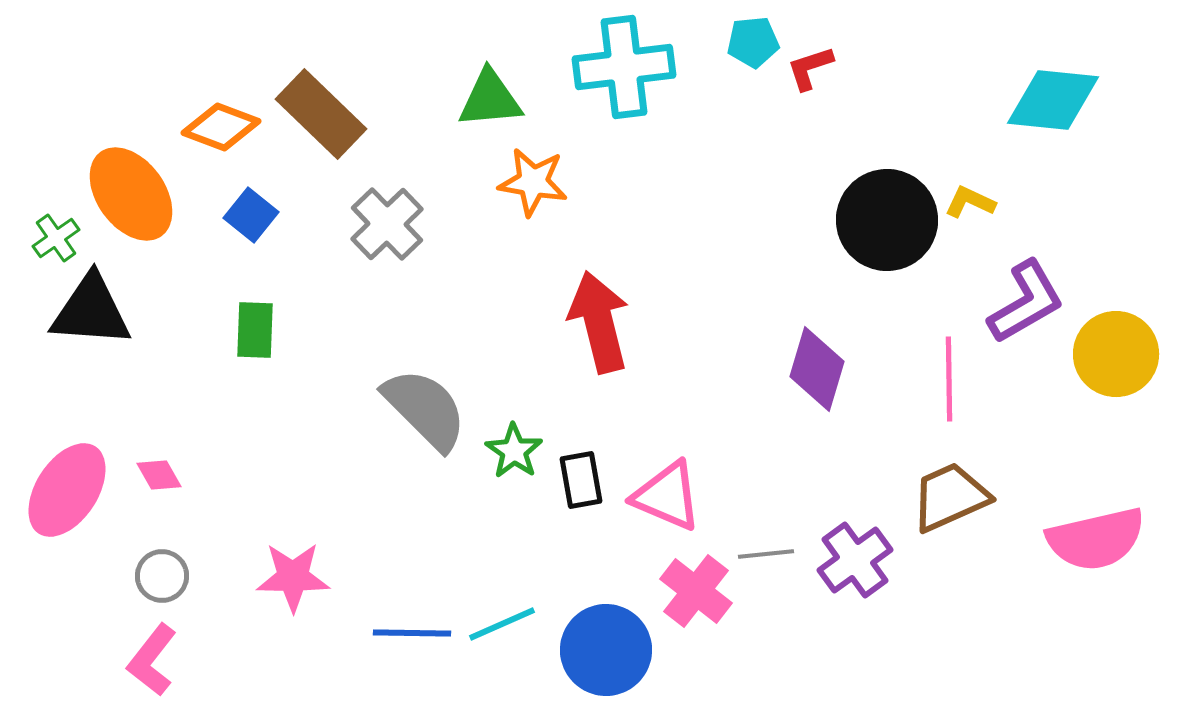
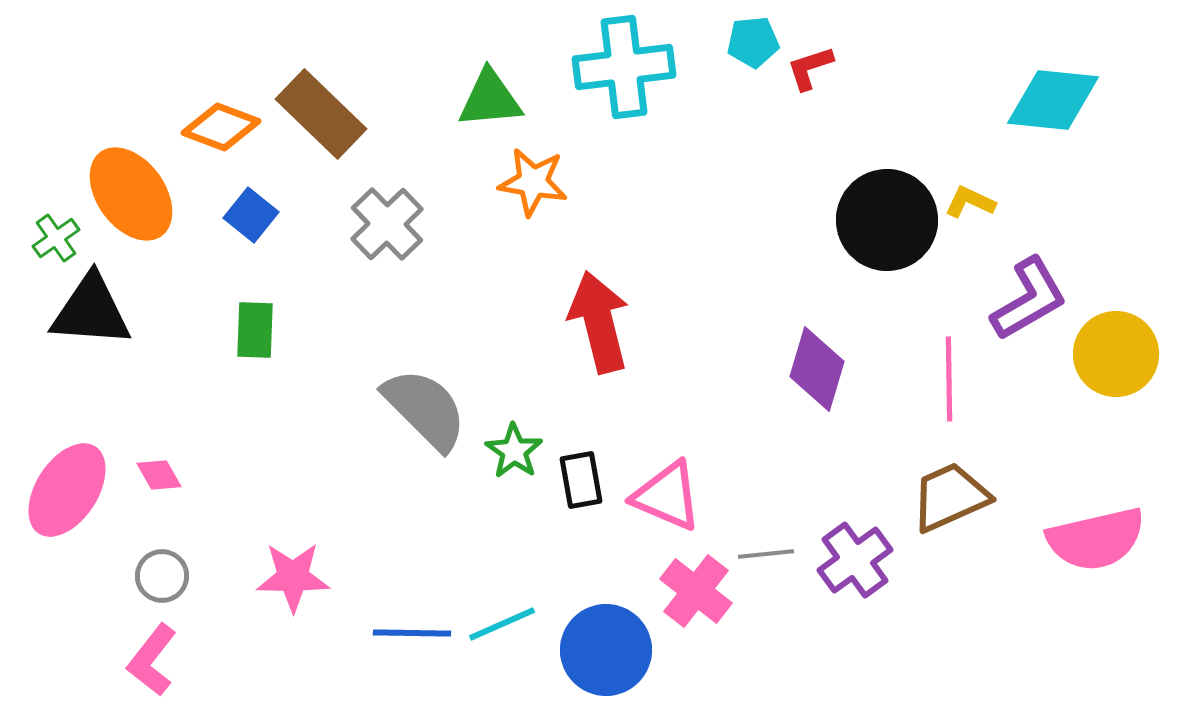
purple L-shape: moved 3 px right, 3 px up
